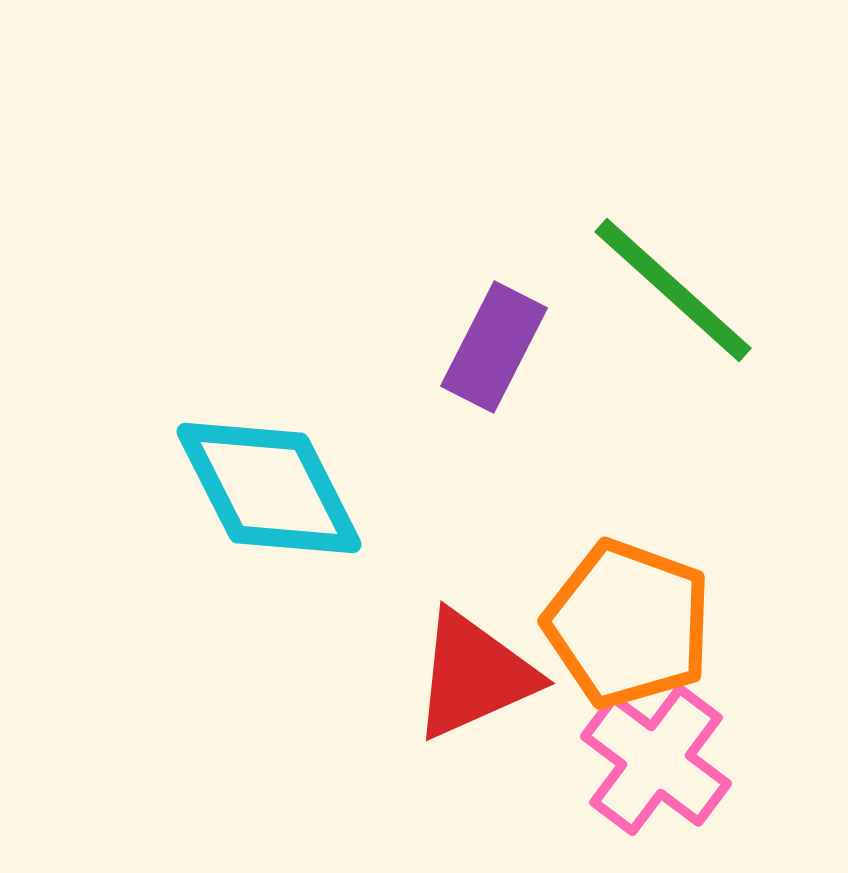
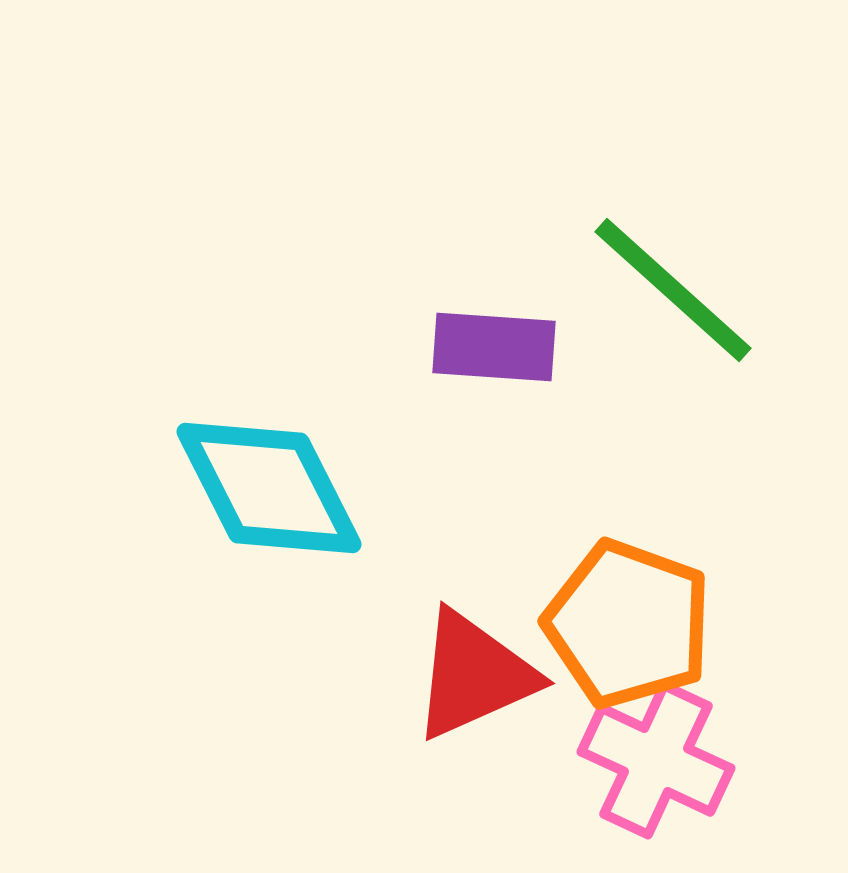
purple rectangle: rotated 67 degrees clockwise
pink cross: rotated 12 degrees counterclockwise
